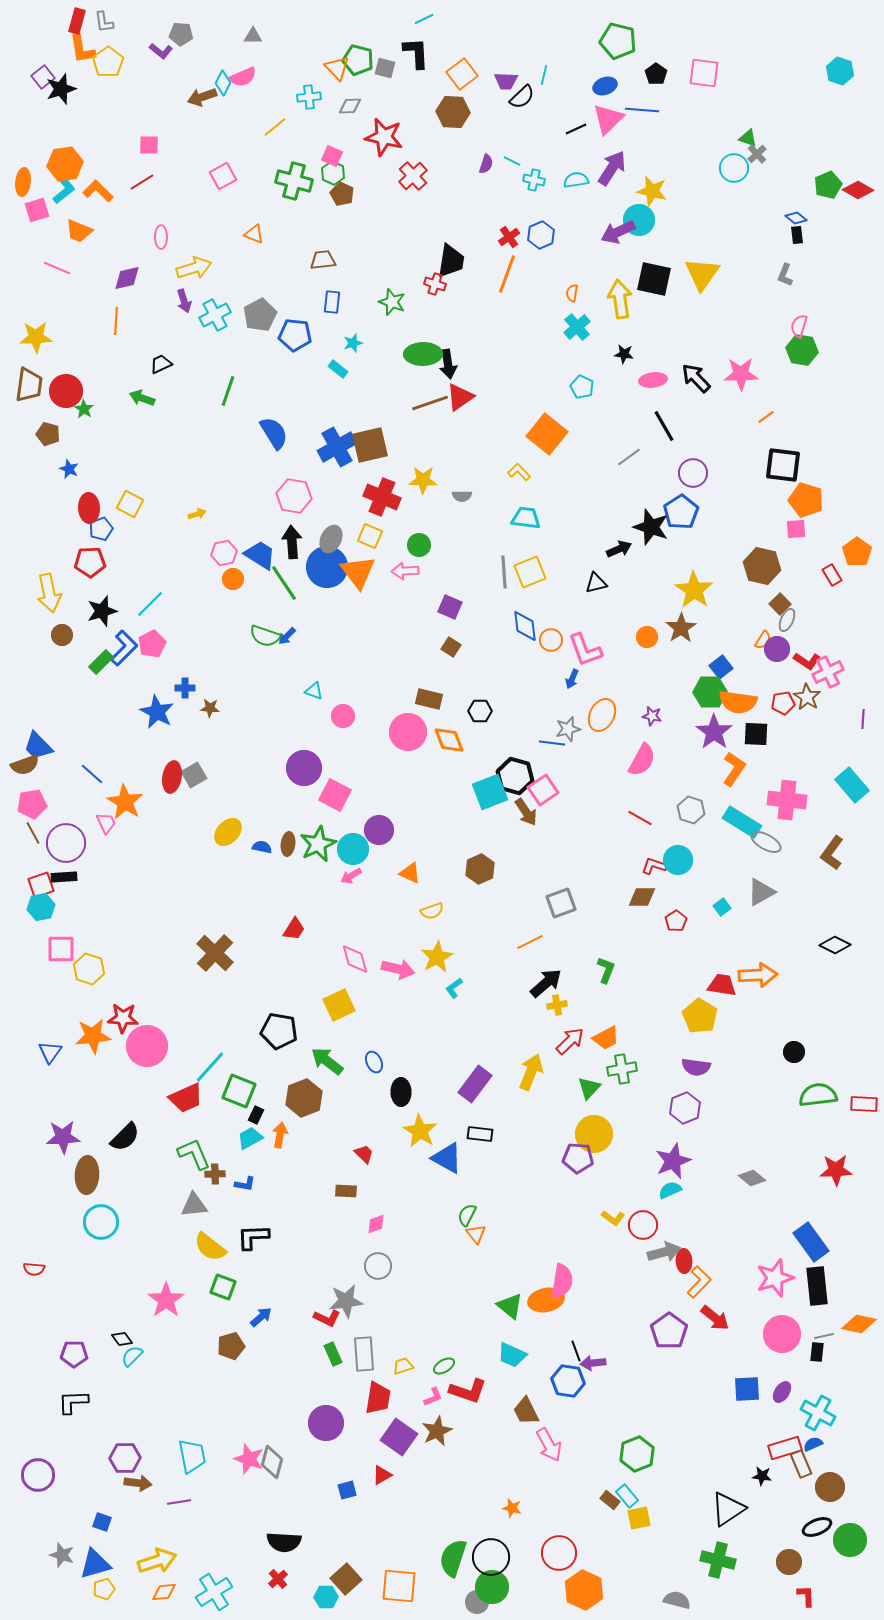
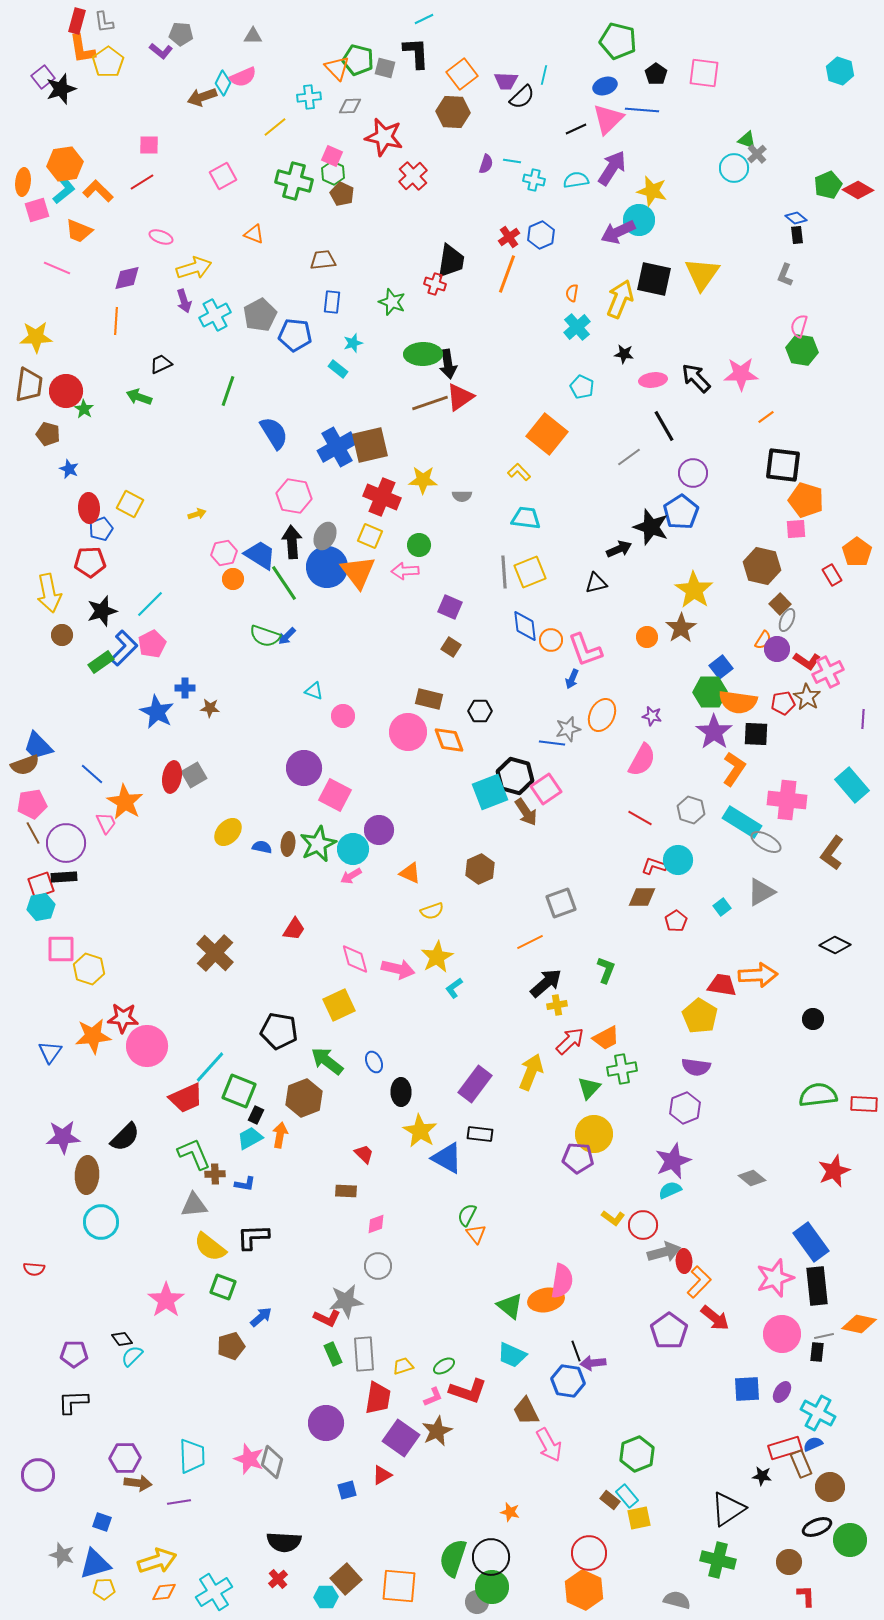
green triangle at (748, 138): moved 1 px left, 2 px down
cyan line at (512, 161): rotated 18 degrees counterclockwise
pink ellipse at (161, 237): rotated 70 degrees counterclockwise
yellow arrow at (620, 299): rotated 30 degrees clockwise
green arrow at (142, 398): moved 3 px left, 1 px up
gray ellipse at (331, 539): moved 6 px left, 3 px up
green rectangle at (101, 662): rotated 10 degrees clockwise
pink square at (543, 790): moved 3 px right, 1 px up
black circle at (794, 1052): moved 19 px right, 33 px up
red star at (836, 1170): moved 2 px left, 1 px down; rotated 20 degrees counterclockwise
purple square at (399, 1437): moved 2 px right, 1 px down
cyan trapezoid at (192, 1456): rotated 9 degrees clockwise
orange star at (512, 1508): moved 2 px left, 4 px down
red circle at (559, 1553): moved 30 px right
yellow pentagon at (104, 1589): rotated 15 degrees clockwise
